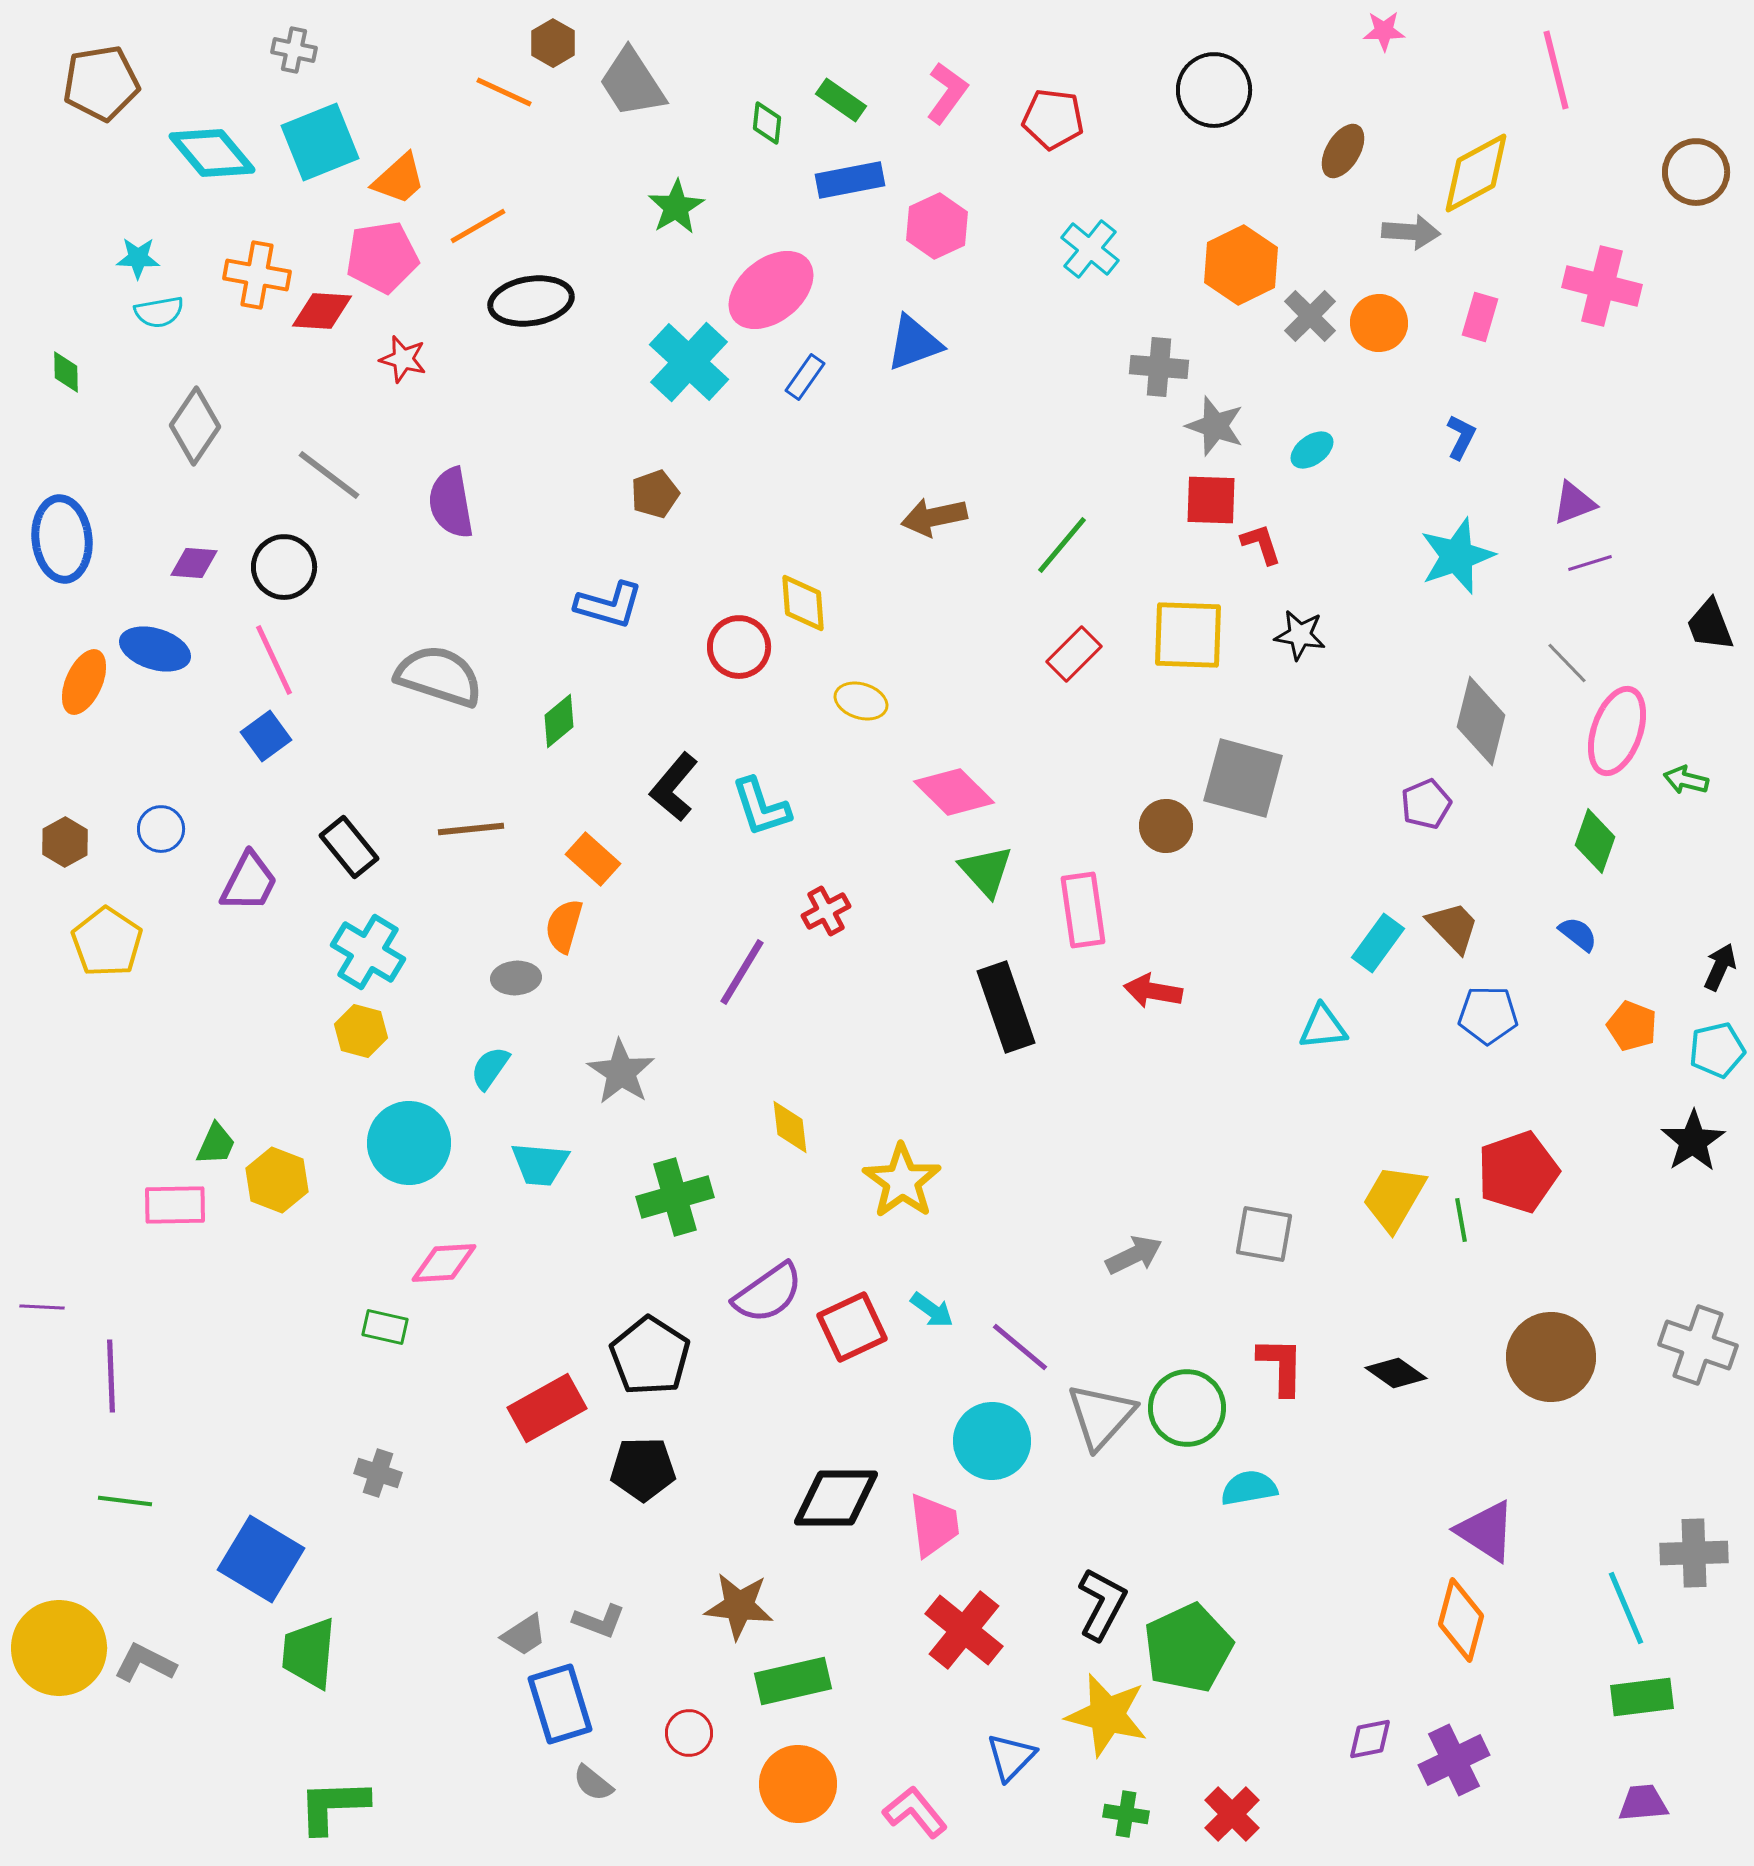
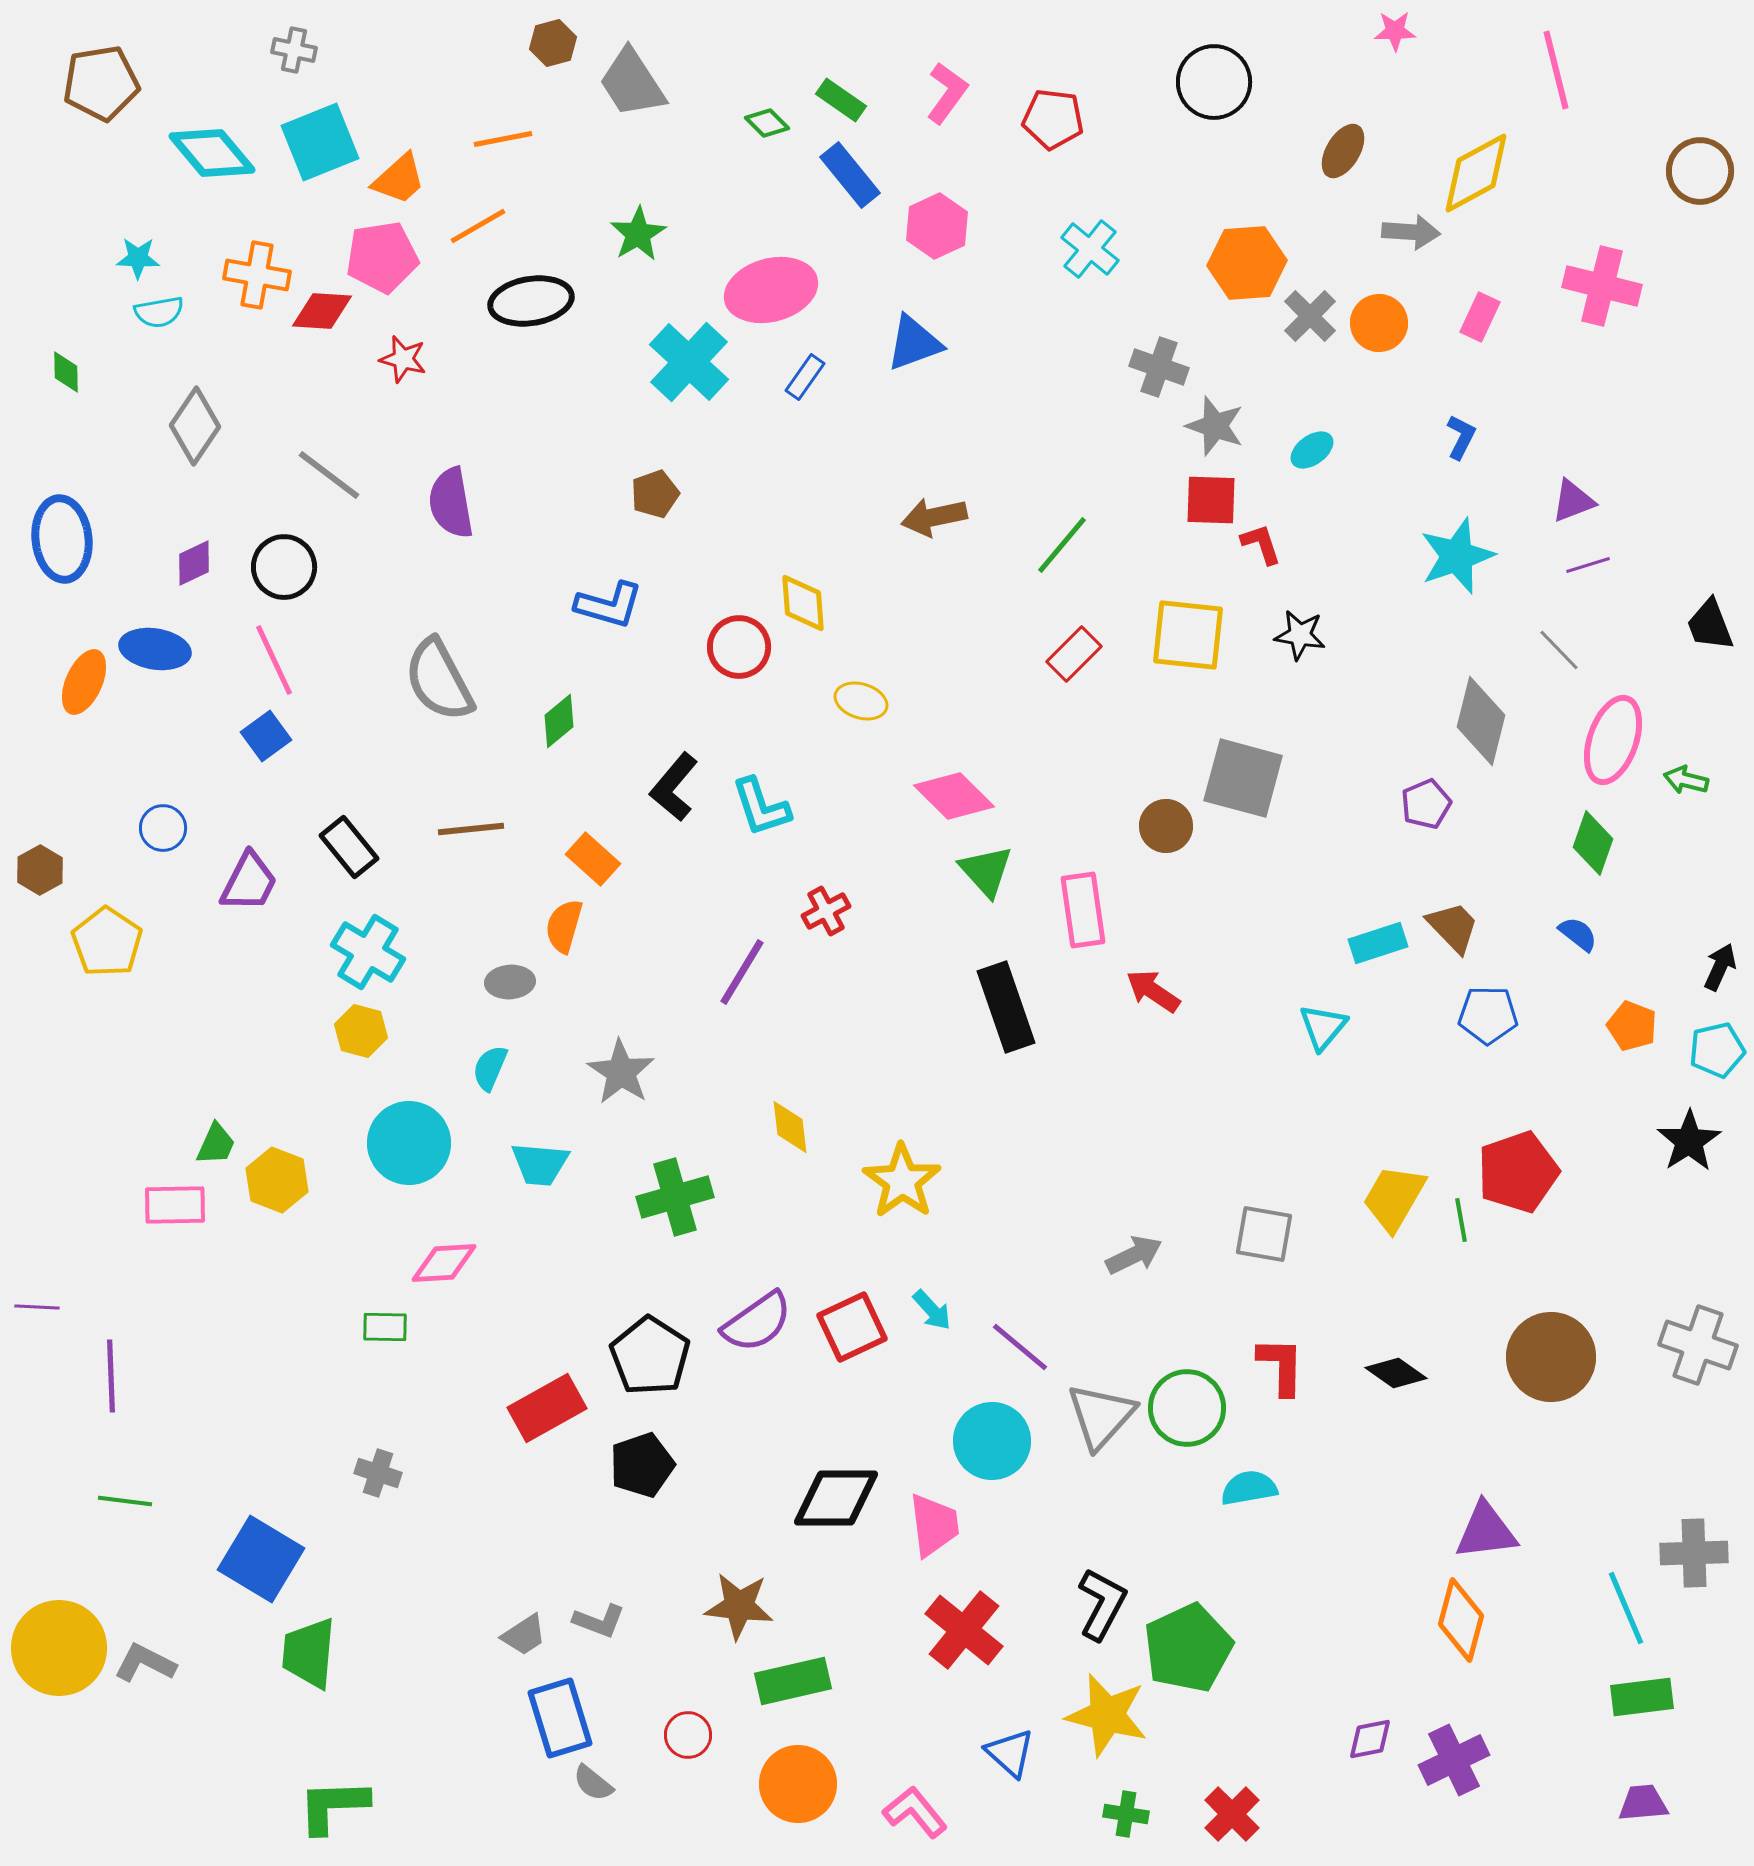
pink star at (1384, 31): moved 11 px right
brown hexagon at (553, 43): rotated 15 degrees clockwise
black circle at (1214, 90): moved 8 px up
orange line at (504, 92): moved 1 px left, 47 px down; rotated 36 degrees counterclockwise
green diamond at (767, 123): rotated 51 degrees counterclockwise
brown circle at (1696, 172): moved 4 px right, 1 px up
blue rectangle at (850, 180): moved 5 px up; rotated 62 degrees clockwise
green star at (676, 207): moved 38 px left, 27 px down
orange hexagon at (1241, 265): moved 6 px right, 2 px up; rotated 22 degrees clockwise
pink ellipse at (771, 290): rotated 24 degrees clockwise
pink rectangle at (1480, 317): rotated 9 degrees clockwise
gray cross at (1159, 367): rotated 14 degrees clockwise
purple triangle at (1574, 503): moved 1 px left, 2 px up
purple diamond at (194, 563): rotated 30 degrees counterclockwise
purple line at (1590, 563): moved 2 px left, 2 px down
yellow square at (1188, 635): rotated 4 degrees clockwise
blue ellipse at (155, 649): rotated 8 degrees counterclockwise
gray line at (1567, 663): moved 8 px left, 13 px up
gray semicircle at (439, 676): moved 4 px down; rotated 136 degrees counterclockwise
pink ellipse at (1617, 731): moved 4 px left, 9 px down
pink diamond at (954, 792): moved 4 px down
blue circle at (161, 829): moved 2 px right, 1 px up
green diamond at (1595, 841): moved 2 px left, 2 px down
brown hexagon at (65, 842): moved 25 px left, 28 px down
cyan rectangle at (1378, 943): rotated 36 degrees clockwise
gray ellipse at (516, 978): moved 6 px left, 4 px down
red arrow at (1153, 991): rotated 24 degrees clockwise
cyan triangle at (1323, 1027): rotated 44 degrees counterclockwise
cyan semicircle at (490, 1068): rotated 12 degrees counterclockwise
black star at (1693, 1141): moved 4 px left
purple semicircle at (768, 1293): moved 11 px left, 29 px down
purple line at (42, 1307): moved 5 px left
cyan arrow at (932, 1310): rotated 12 degrees clockwise
green rectangle at (385, 1327): rotated 12 degrees counterclockwise
black pentagon at (643, 1469): moved 1 px left, 4 px up; rotated 18 degrees counterclockwise
purple triangle at (1486, 1531): rotated 40 degrees counterclockwise
blue rectangle at (560, 1704): moved 14 px down
red circle at (689, 1733): moved 1 px left, 2 px down
blue triangle at (1011, 1757): moved 1 px left, 4 px up; rotated 32 degrees counterclockwise
